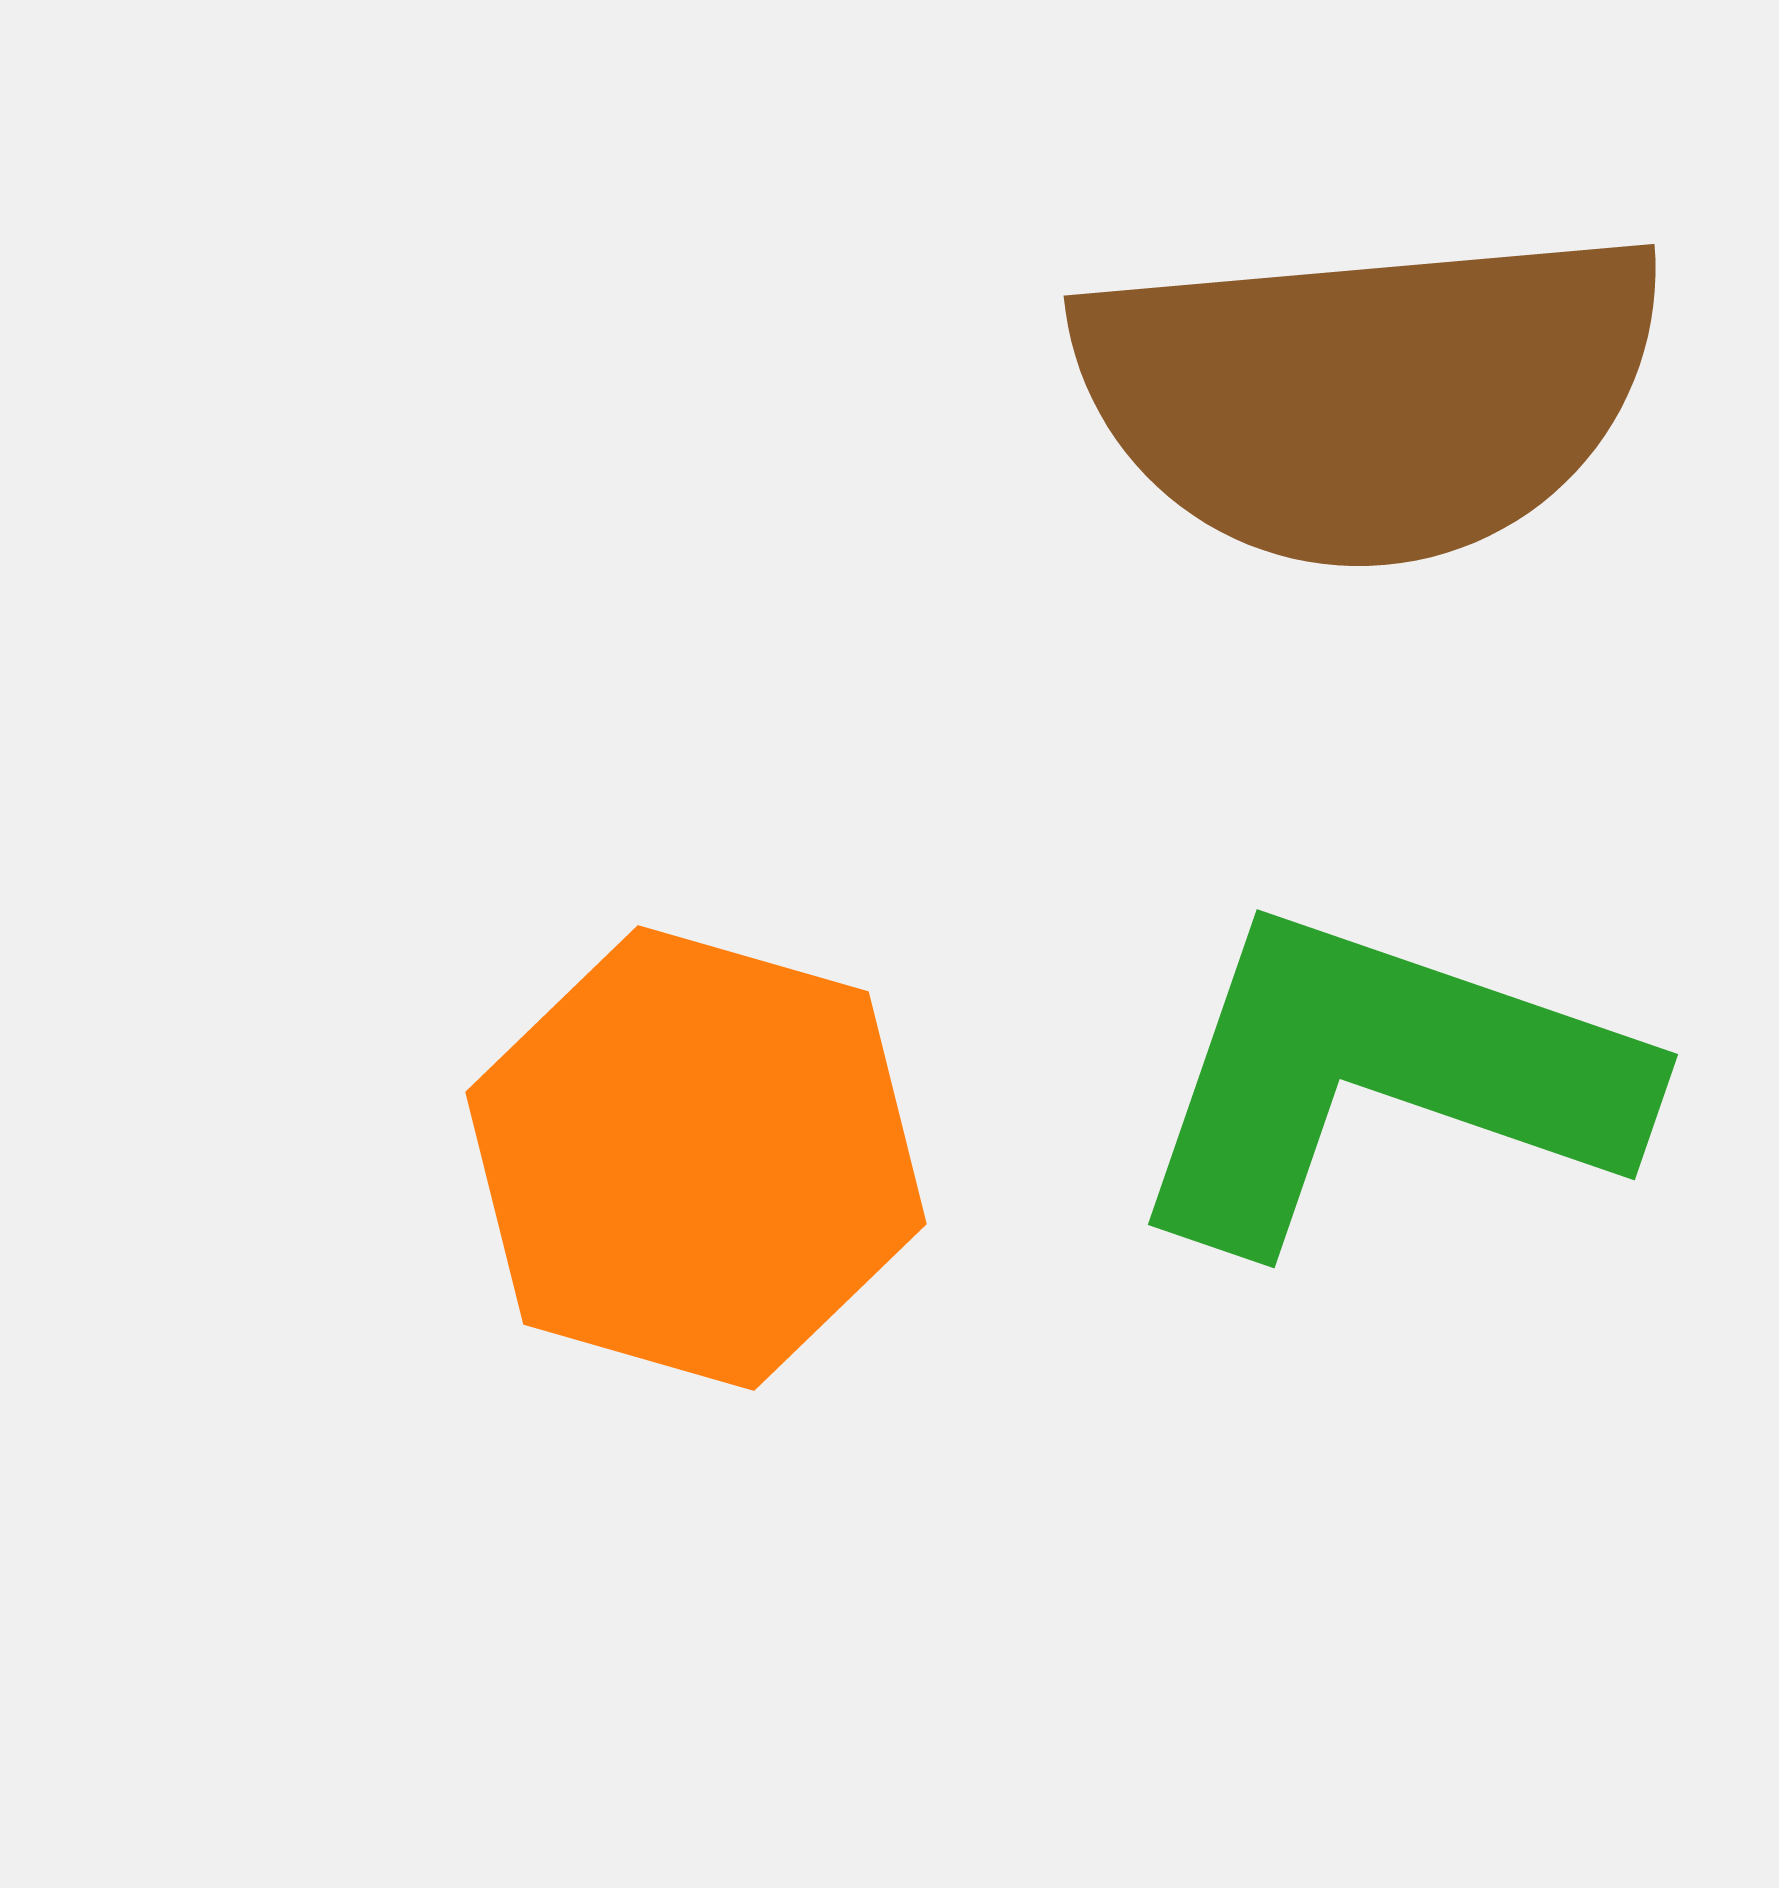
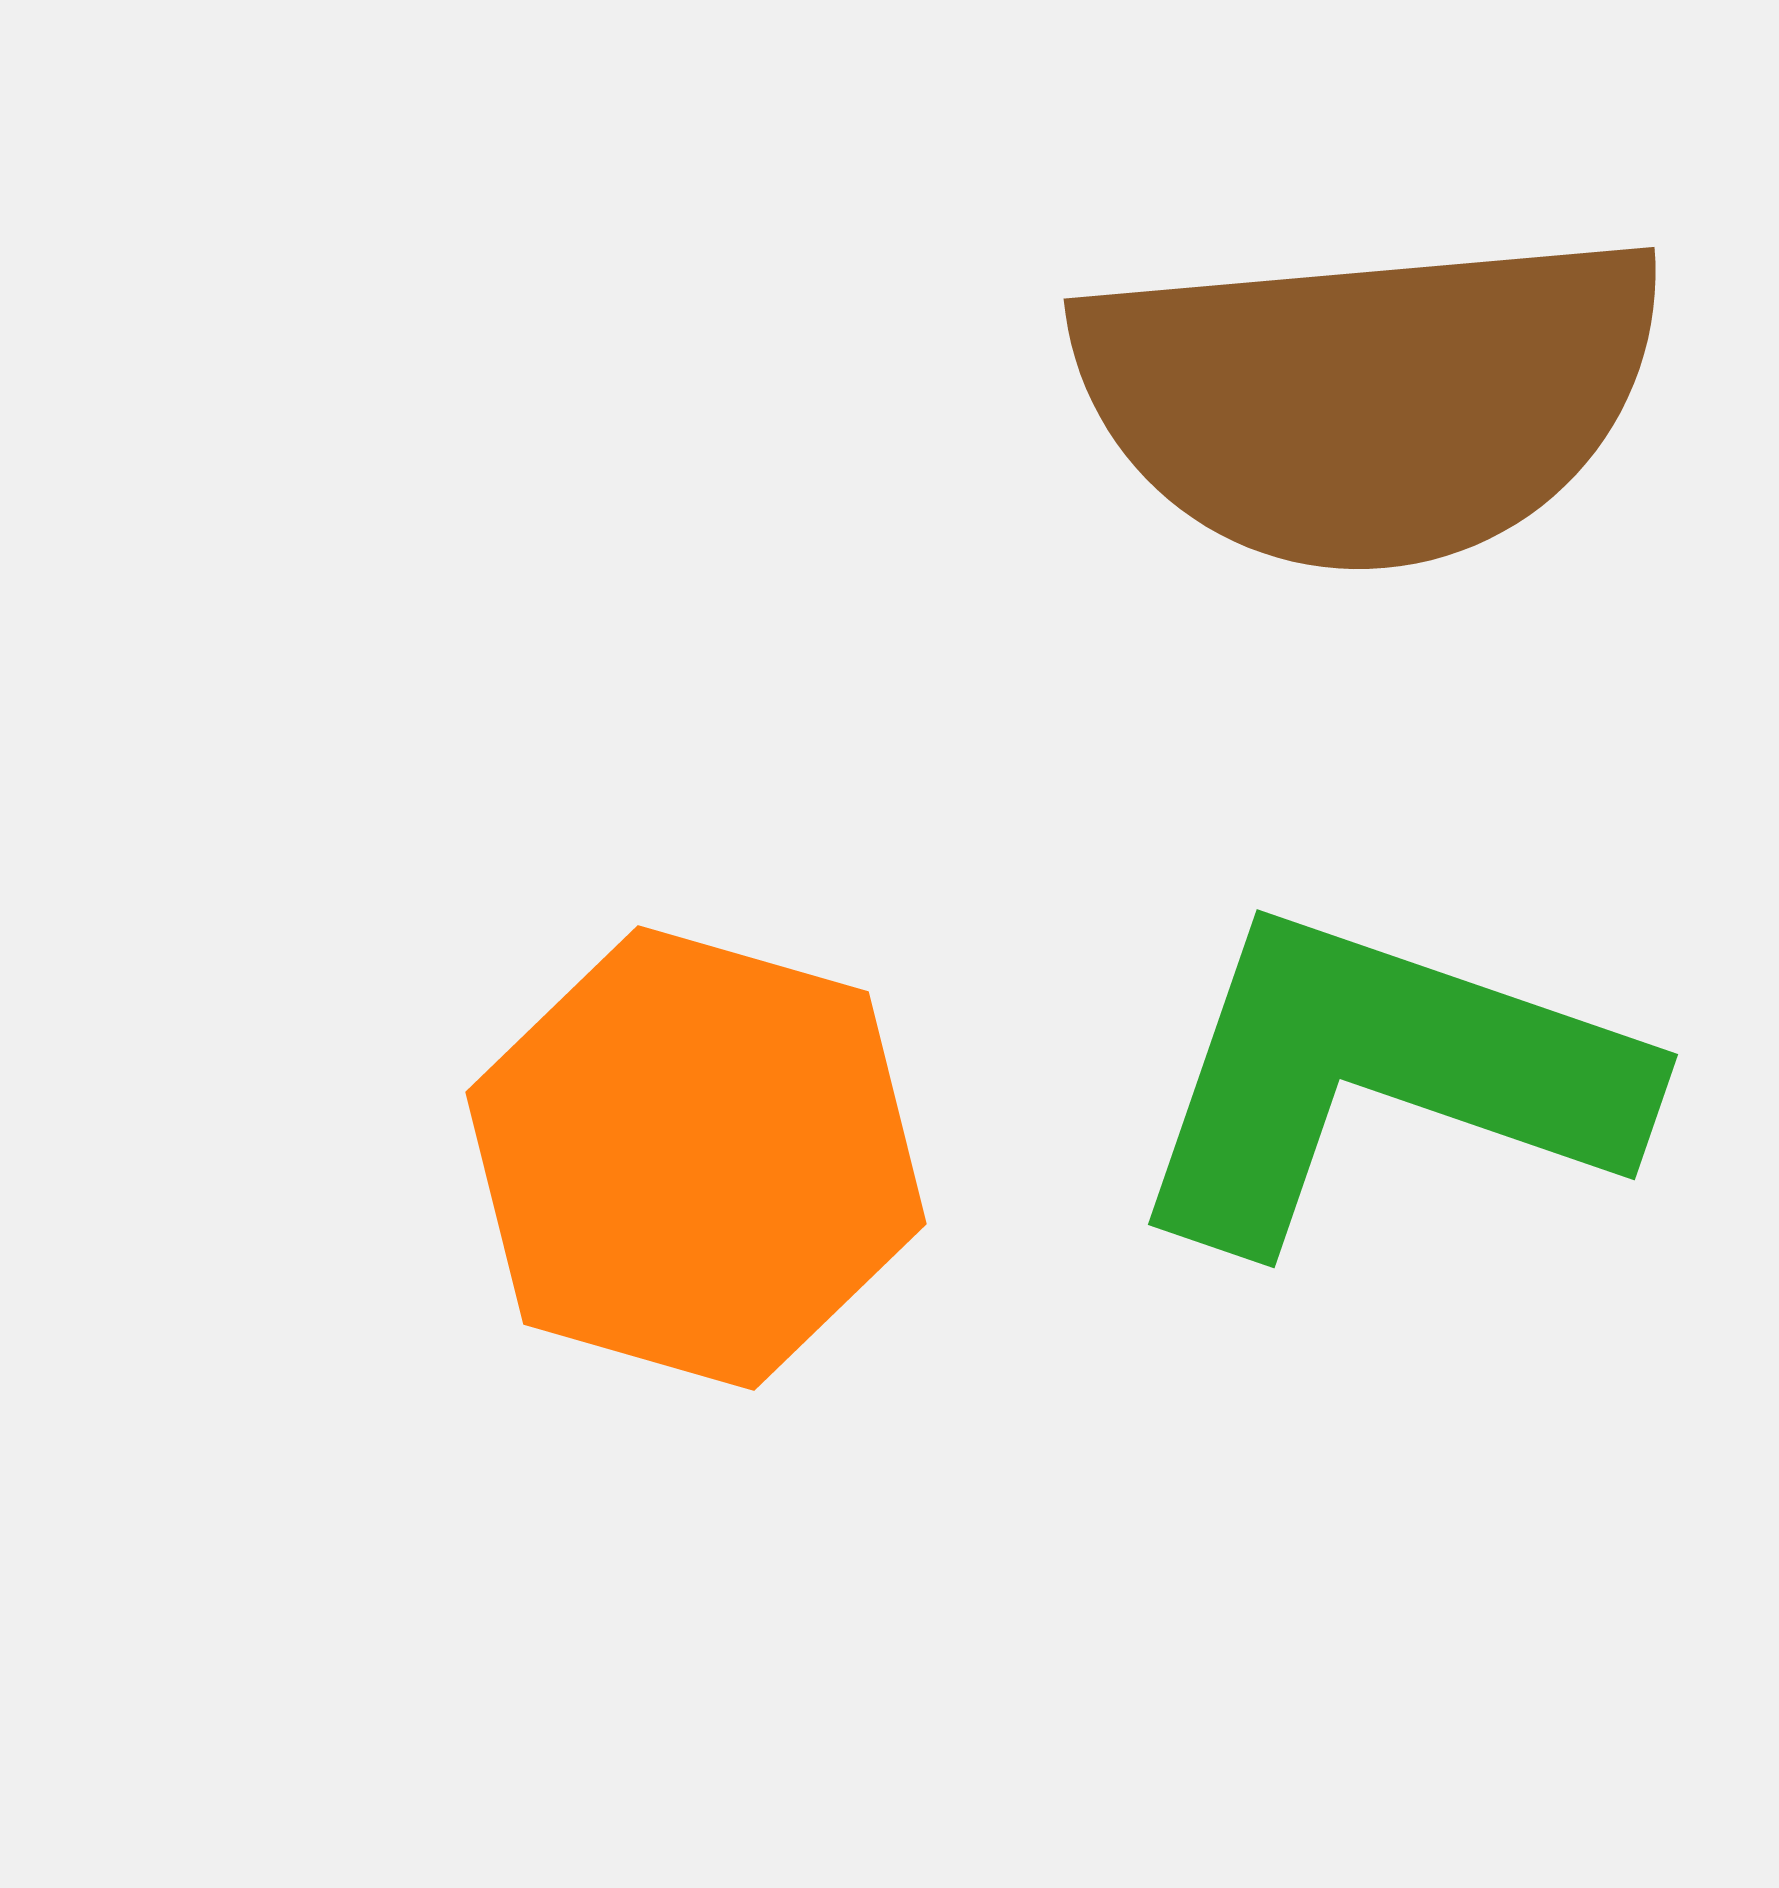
brown semicircle: moved 3 px down
